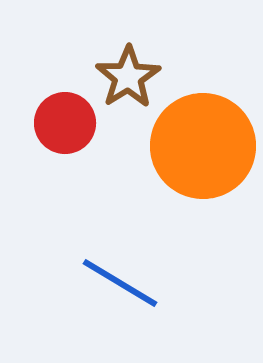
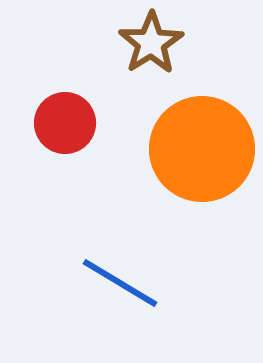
brown star: moved 23 px right, 34 px up
orange circle: moved 1 px left, 3 px down
